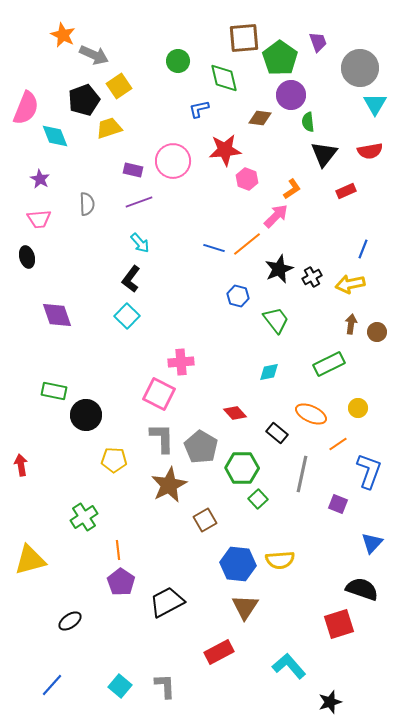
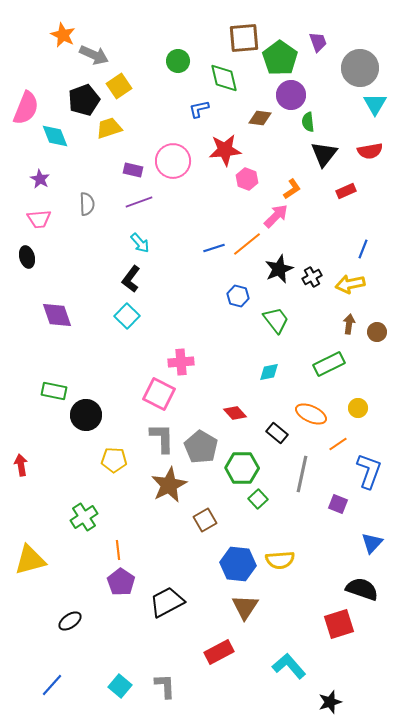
blue line at (214, 248): rotated 35 degrees counterclockwise
brown arrow at (351, 324): moved 2 px left
